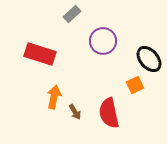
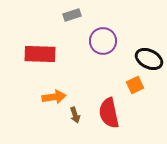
gray rectangle: moved 1 px down; rotated 24 degrees clockwise
red rectangle: rotated 16 degrees counterclockwise
black ellipse: rotated 24 degrees counterclockwise
orange arrow: rotated 70 degrees clockwise
brown arrow: moved 3 px down; rotated 14 degrees clockwise
